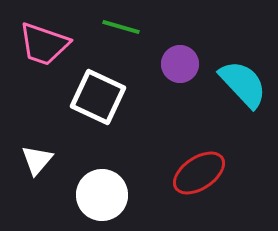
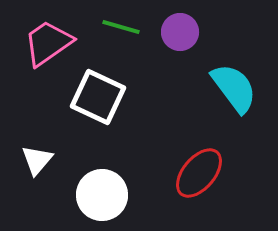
pink trapezoid: moved 4 px right, 1 px up; rotated 126 degrees clockwise
purple circle: moved 32 px up
cyan semicircle: moved 9 px left, 4 px down; rotated 6 degrees clockwise
red ellipse: rotated 16 degrees counterclockwise
